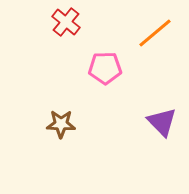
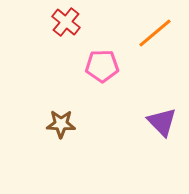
pink pentagon: moved 3 px left, 2 px up
